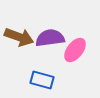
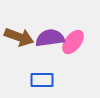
pink ellipse: moved 2 px left, 8 px up
blue rectangle: rotated 15 degrees counterclockwise
